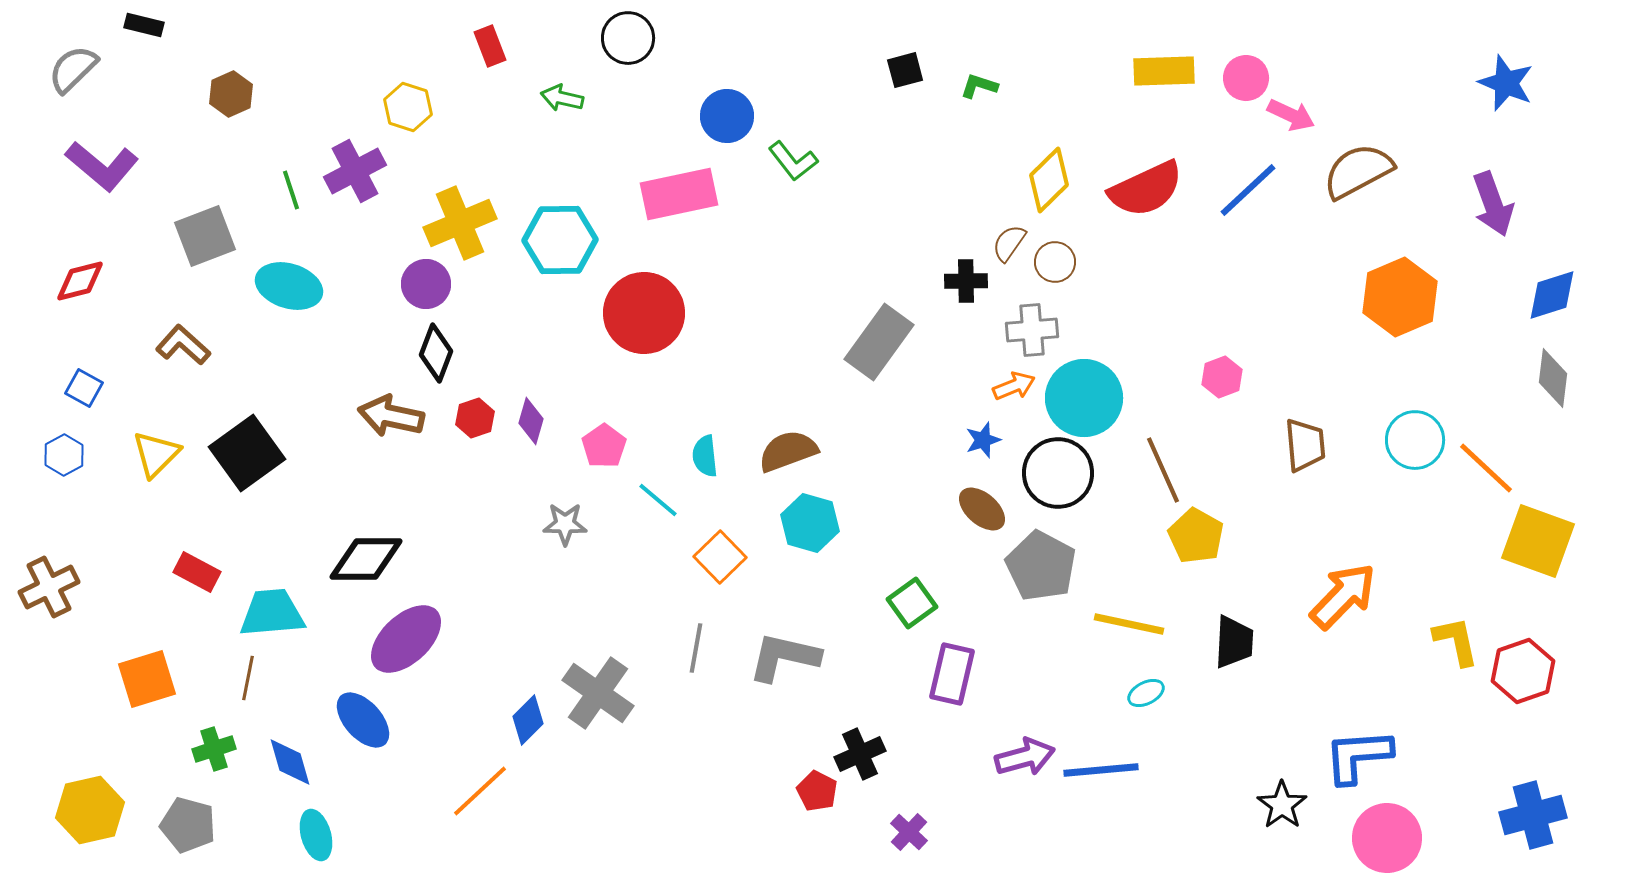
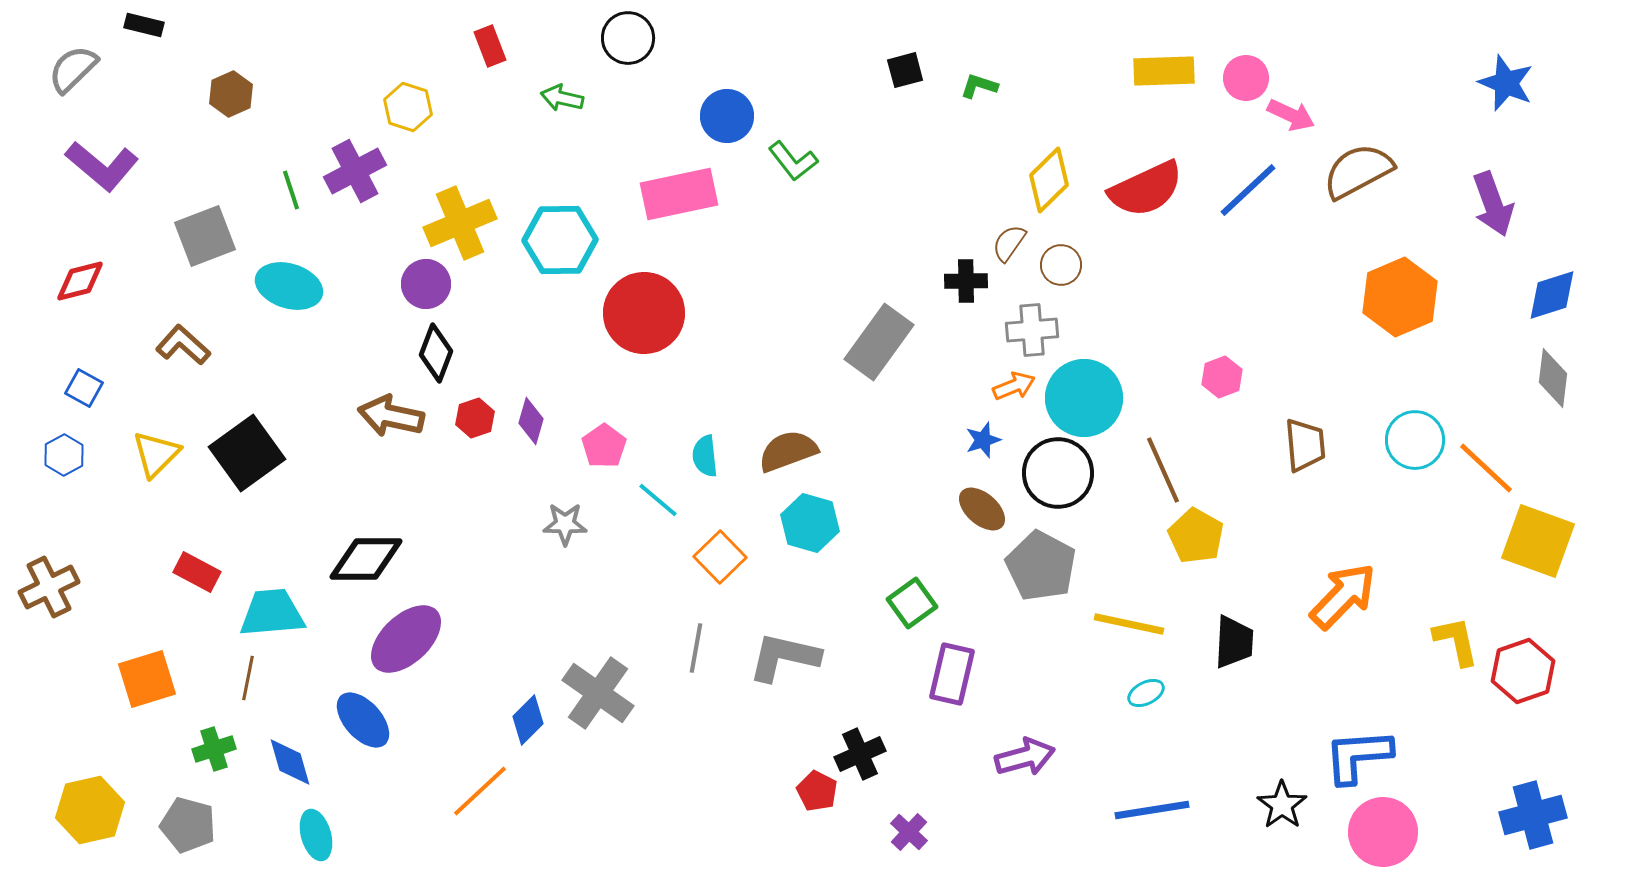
brown circle at (1055, 262): moved 6 px right, 3 px down
blue line at (1101, 770): moved 51 px right, 40 px down; rotated 4 degrees counterclockwise
pink circle at (1387, 838): moved 4 px left, 6 px up
